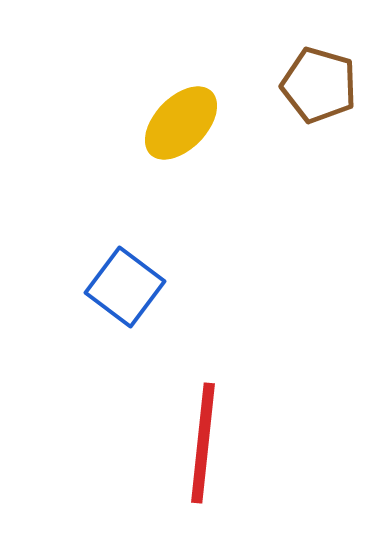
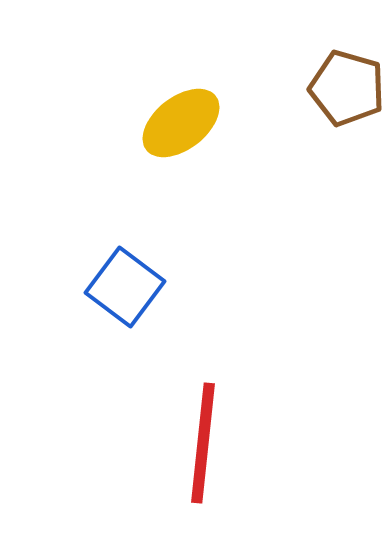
brown pentagon: moved 28 px right, 3 px down
yellow ellipse: rotated 8 degrees clockwise
